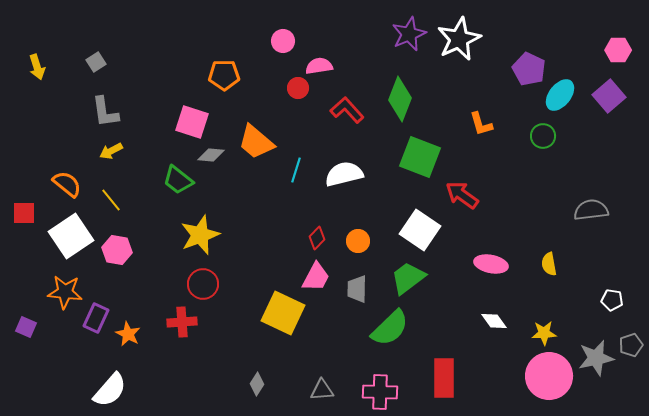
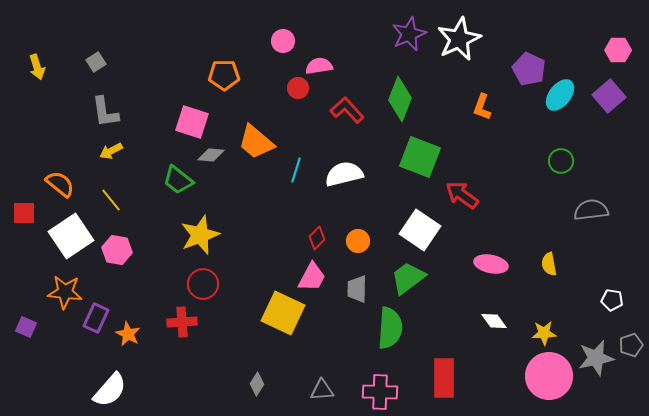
orange L-shape at (481, 124): moved 1 px right, 17 px up; rotated 36 degrees clockwise
green circle at (543, 136): moved 18 px right, 25 px down
orange semicircle at (67, 184): moved 7 px left
pink trapezoid at (316, 277): moved 4 px left
green semicircle at (390, 328): rotated 42 degrees counterclockwise
